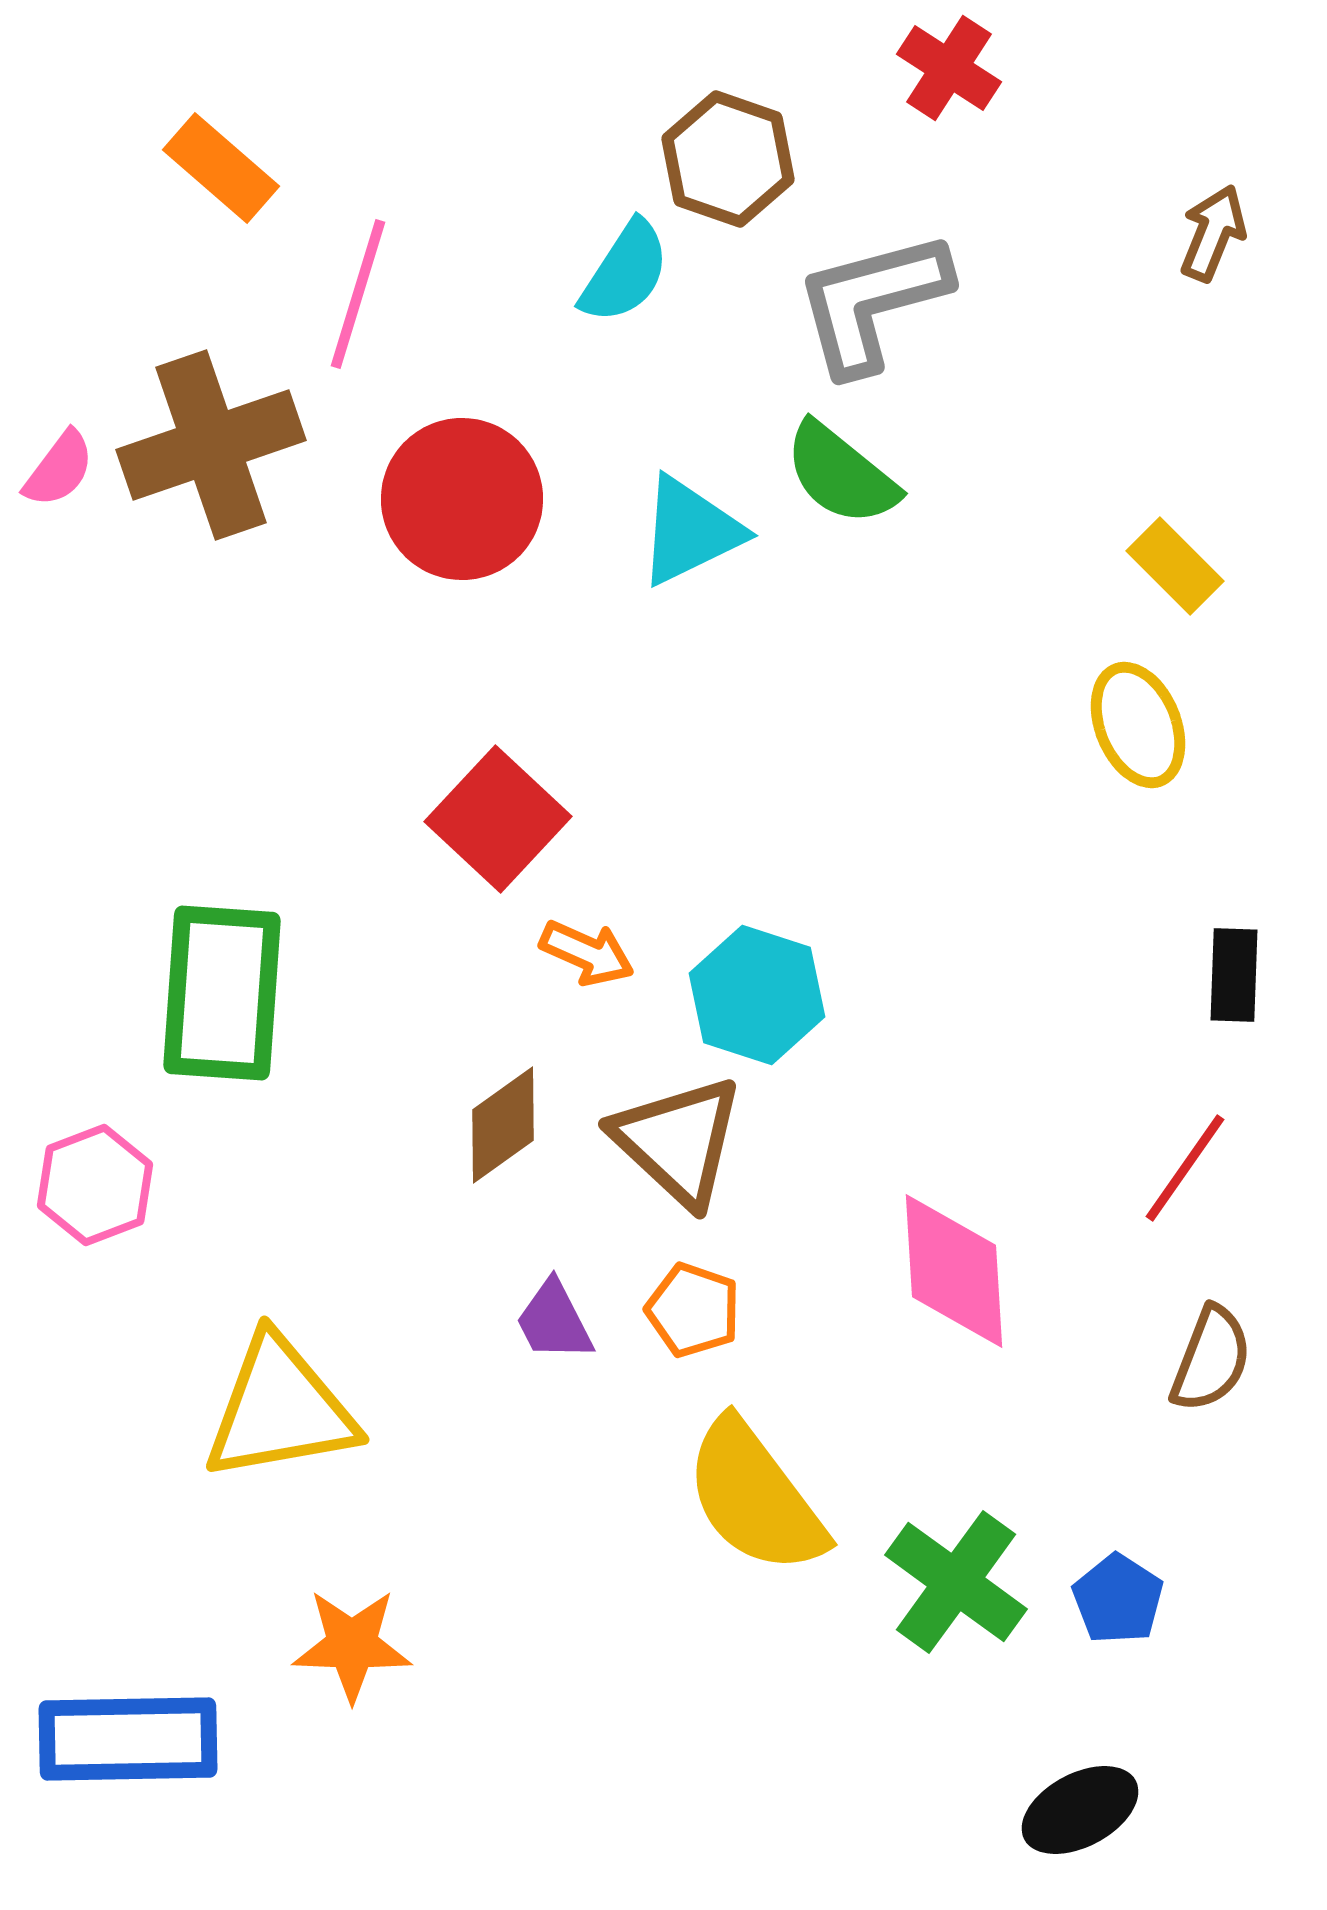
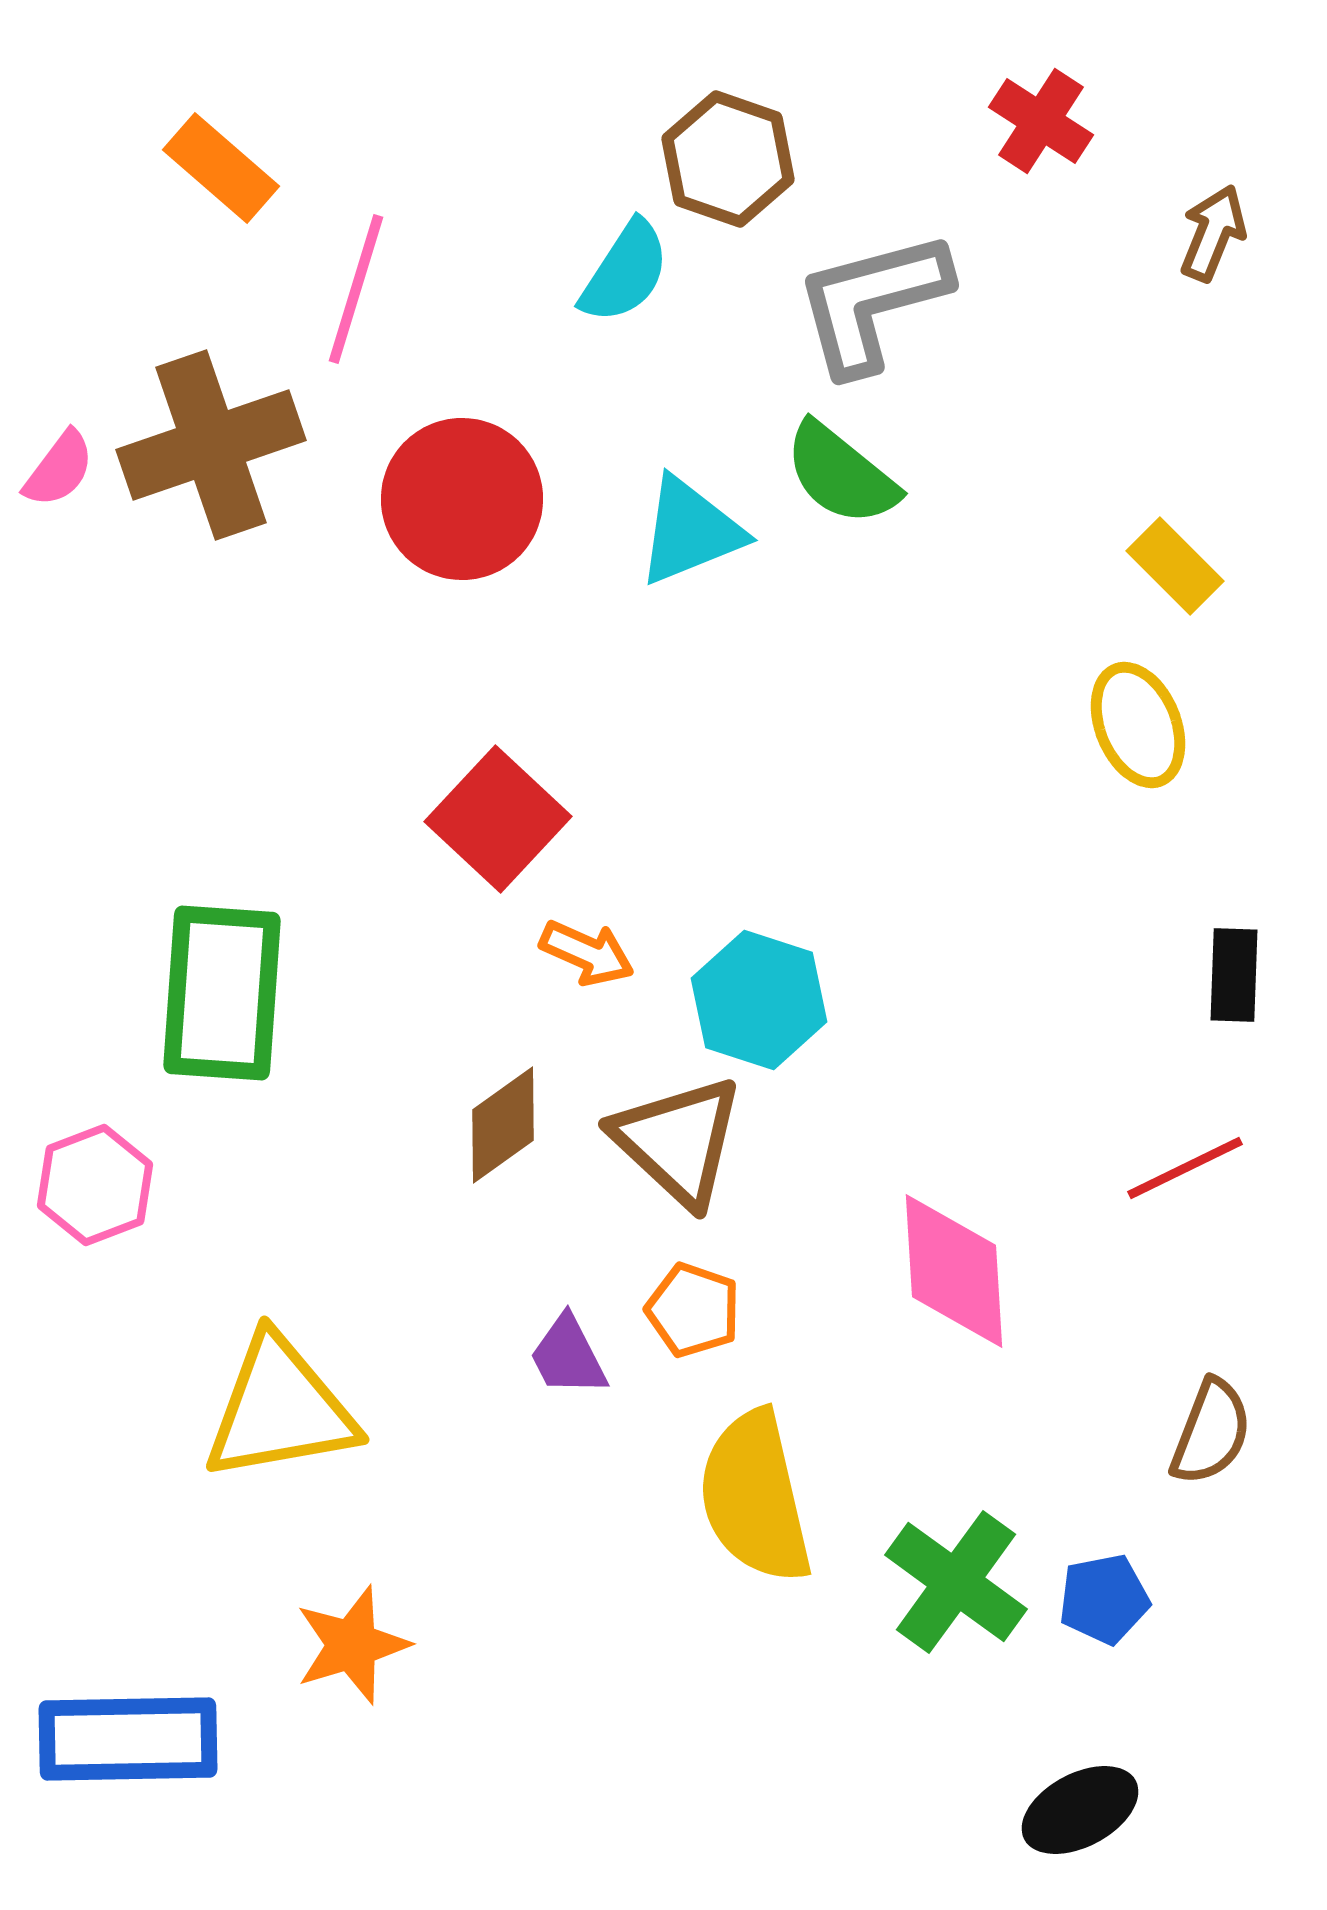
red cross: moved 92 px right, 53 px down
pink line: moved 2 px left, 5 px up
cyan triangle: rotated 4 degrees clockwise
cyan hexagon: moved 2 px right, 5 px down
red line: rotated 29 degrees clockwise
purple trapezoid: moved 14 px right, 35 px down
brown semicircle: moved 73 px down
yellow semicircle: rotated 24 degrees clockwise
blue pentagon: moved 14 px left; rotated 28 degrees clockwise
orange star: rotated 19 degrees counterclockwise
